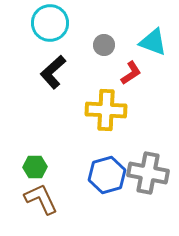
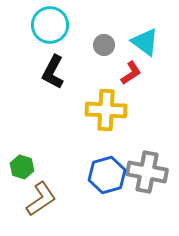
cyan circle: moved 2 px down
cyan triangle: moved 8 px left; rotated 16 degrees clockwise
black L-shape: rotated 20 degrees counterclockwise
green hexagon: moved 13 px left; rotated 20 degrees clockwise
gray cross: moved 1 px left, 1 px up
brown L-shape: rotated 81 degrees clockwise
